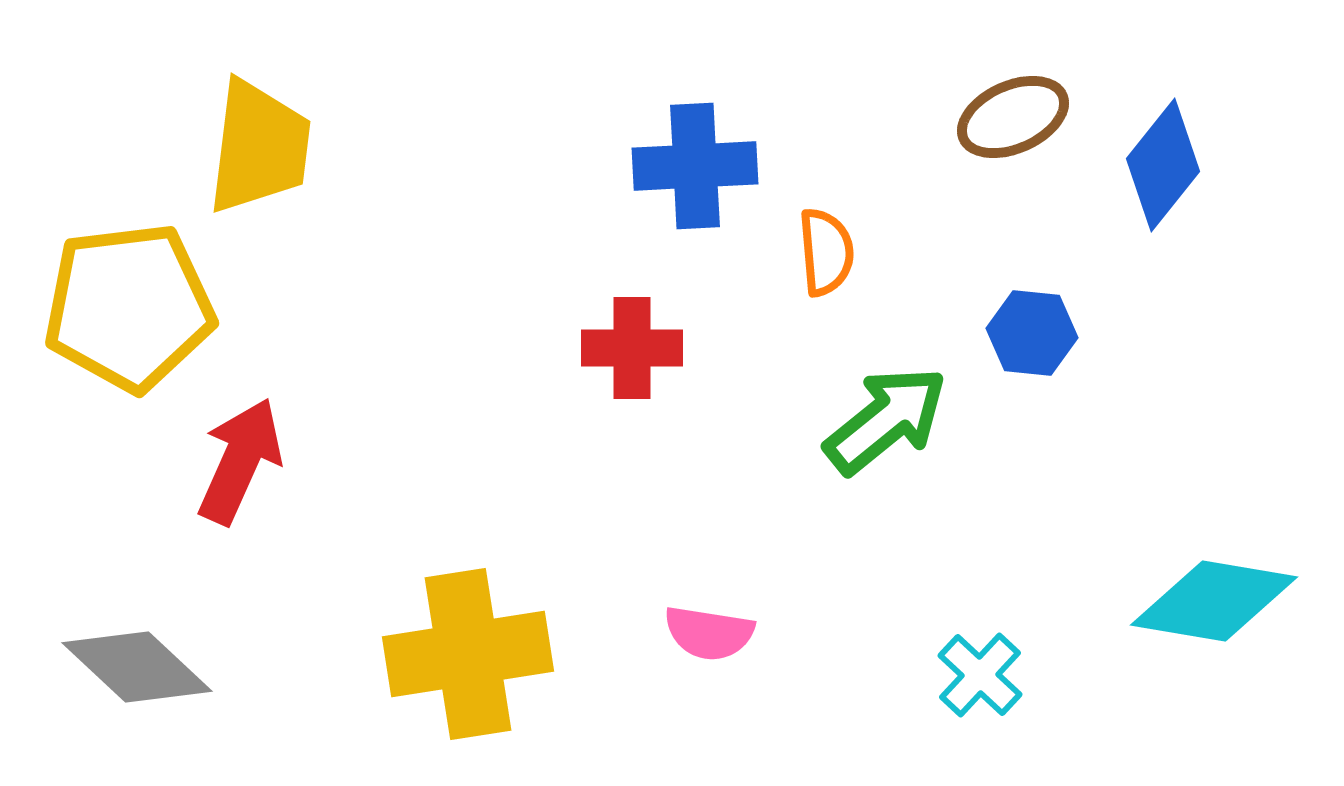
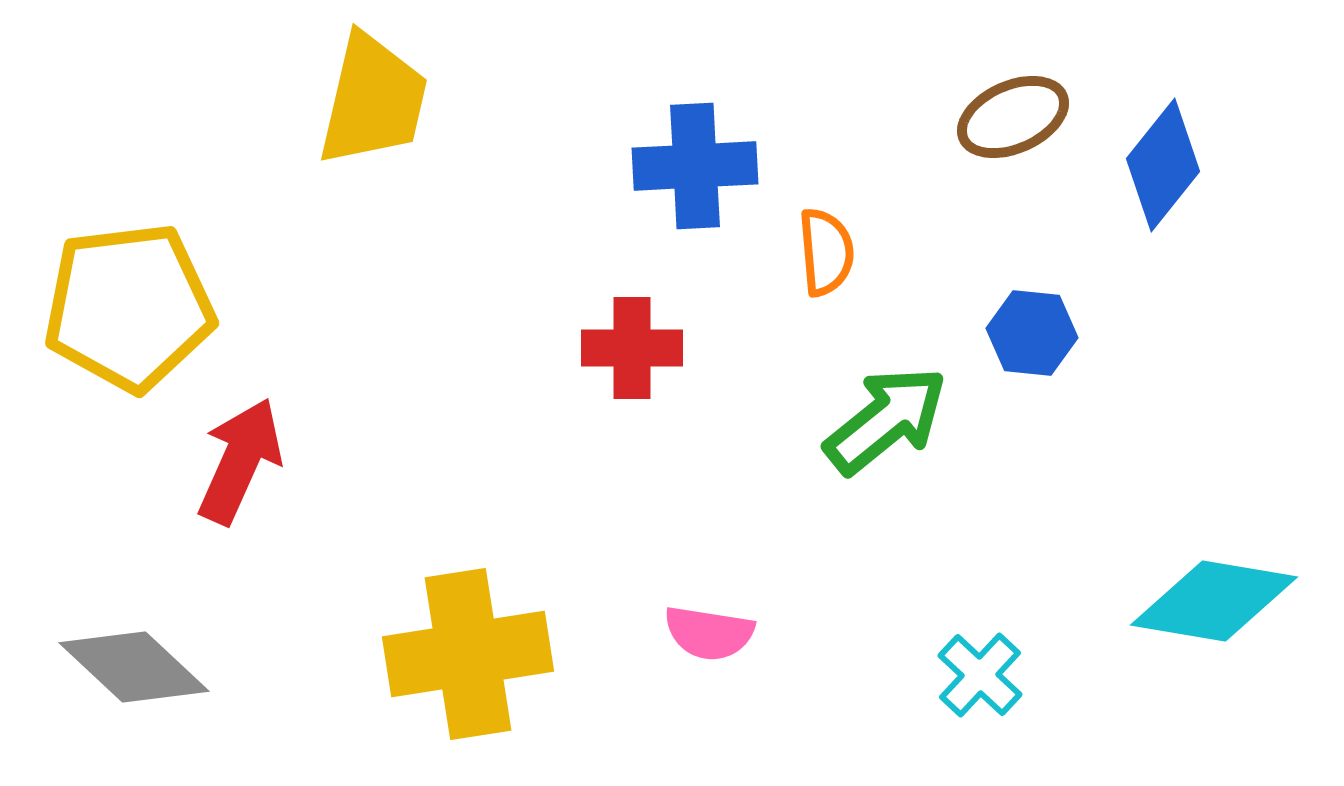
yellow trapezoid: moved 114 px right, 47 px up; rotated 6 degrees clockwise
gray diamond: moved 3 px left
